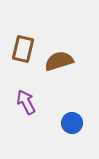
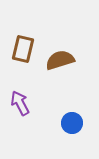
brown semicircle: moved 1 px right, 1 px up
purple arrow: moved 6 px left, 1 px down
